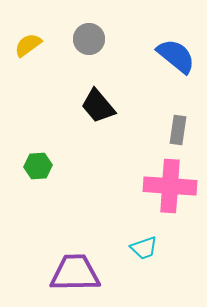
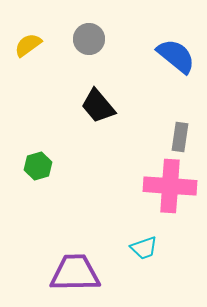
gray rectangle: moved 2 px right, 7 px down
green hexagon: rotated 12 degrees counterclockwise
